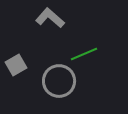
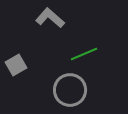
gray circle: moved 11 px right, 9 px down
